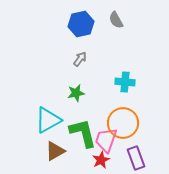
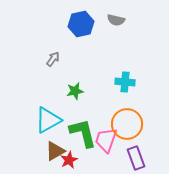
gray semicircle: rotated 48 degrees counterclockwise
gray arrow: moved 27 px left
green star: moved 1 px left, 2 px up
orange circle: moved 4 px right, 1 px down
red star: moved 32 px left
